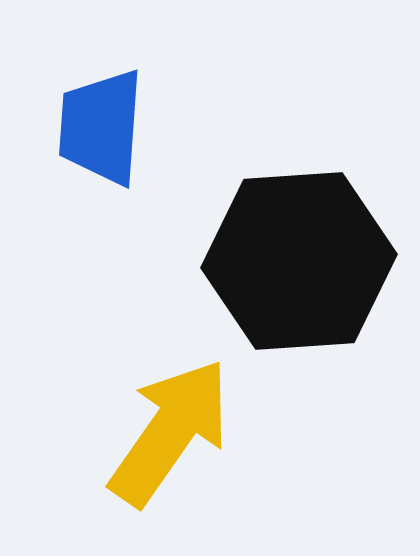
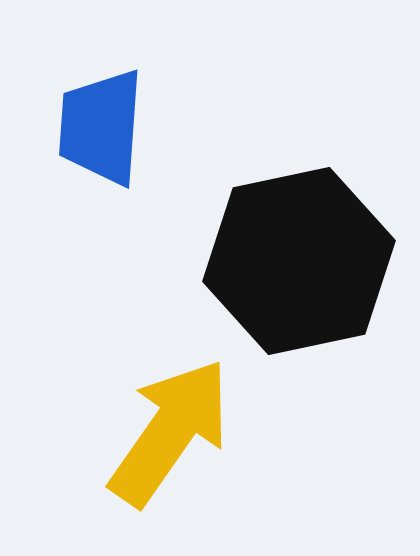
black hexagon: rotated 8 degrees counterclockwise
